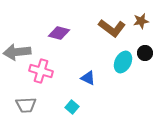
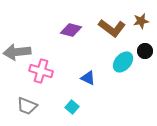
purple diamond: moved 12 px right, 3 px up
black circle: moved 2 px up
cyan ellipse: rotated 15 degrees clockwise
gray trapezoid: moved 1 px right, 1 px down; rotated 25 degrees clockwise
